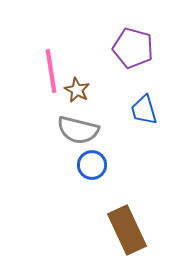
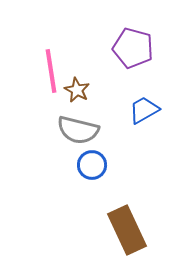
blue trapezoid: rotated 76 degrees clockwise
